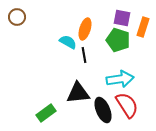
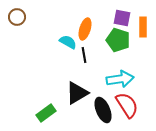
orange rectangle: rotated 18 degrees counterclockwise
black triangle: moved 1 px left; rotated 25 degrees counterclockwise
